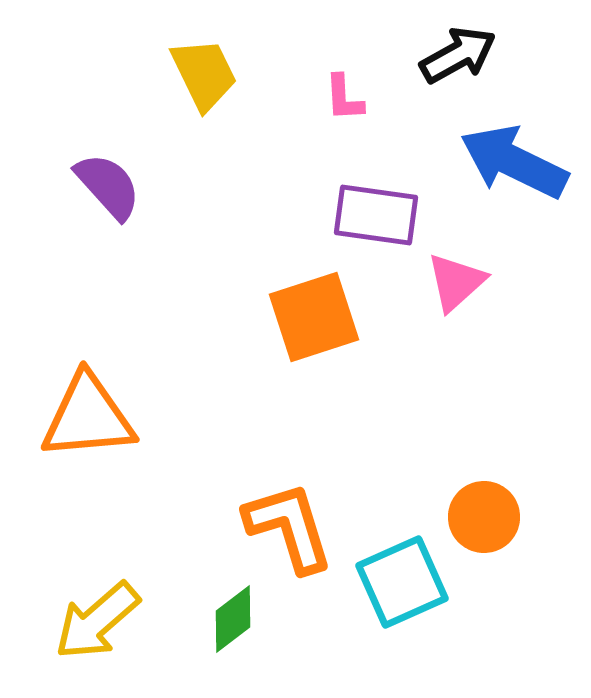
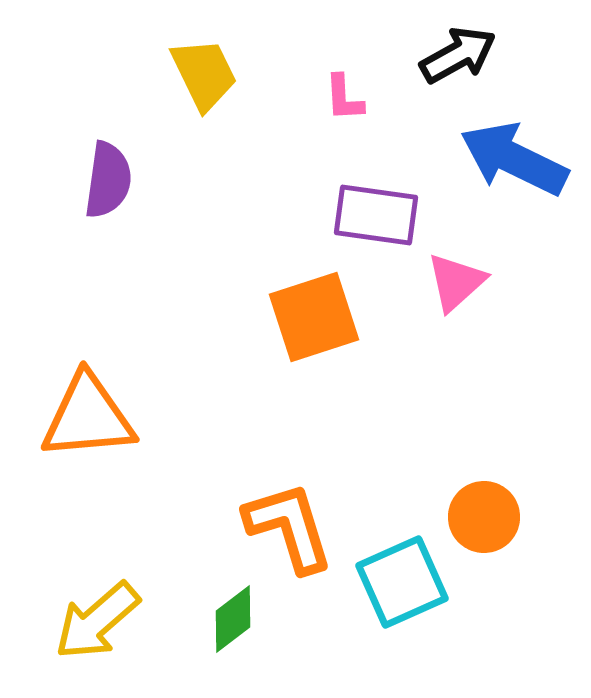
blue arrow: moved 3 px up
purple semicircle: moved 6 px up; rotated 50 degrees clockwise
